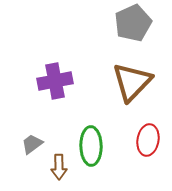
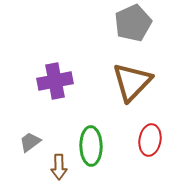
red ellipse: moved 2 px right
gray trapezoid: moved 2 px left, 2 px up
